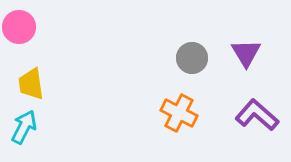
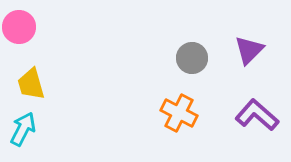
purple triangle: moved 3 px right, 3 px up; rotated 16 degrees clockwise
yellow trapezoid: rotated 8 degrees counterclockwise
cyan arrow: moved 1 px left, 2 px down
